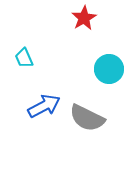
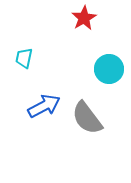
cyan trapezoid: rotated 35 degrees clockwise
gray semicircle: rotated 27 degrees clockwise
